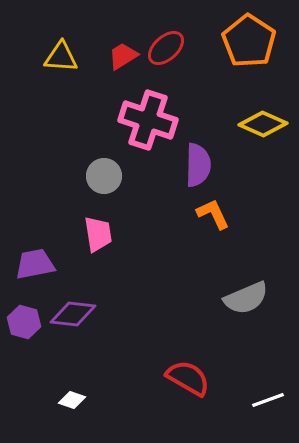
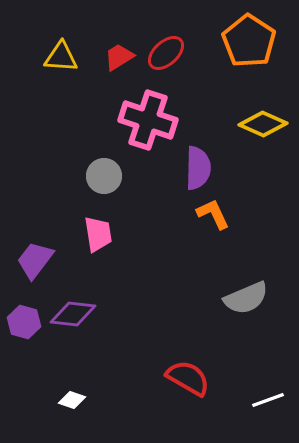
red ellipse: moved 5 px down
red trapezoid: moved 4 px left, 1 px down
purple semicircle: moved 3 px down
purple trapezoid: moved 4 px up; rotated 42 degrees counterclockwise
